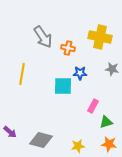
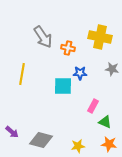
green triangle: moved 1 px left; rotated 40 degrees clockwise
purple arrow: moved 2 px right
